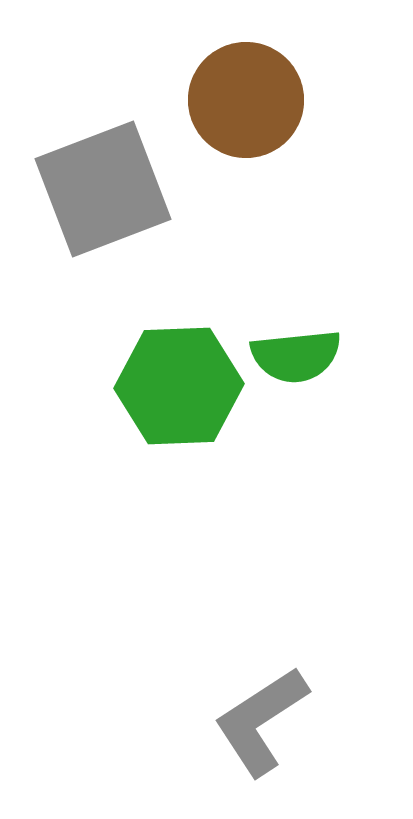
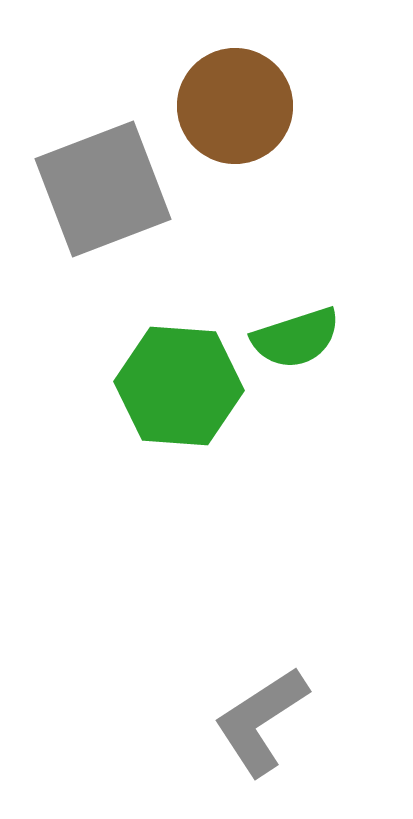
brown circle: moved 11 px left, 6 px down
green semicircle: moved 18 px up; rotated 12 degrees counterclockwise
green hexagon: rotated 6 degrees clockwise
